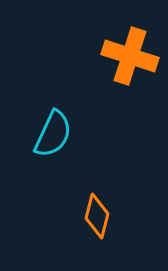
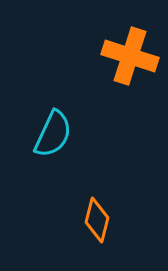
orange diamond: moved 4 px down
